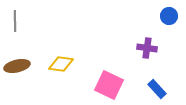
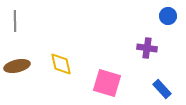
blue circle: moved 1 px left
yellow diamond: rotated 70 degrees clockwise
pink square: moved 2 px left, 2 px up; rotated 8 degrees counterclockwise
blue rectangle: moved 5 px right
